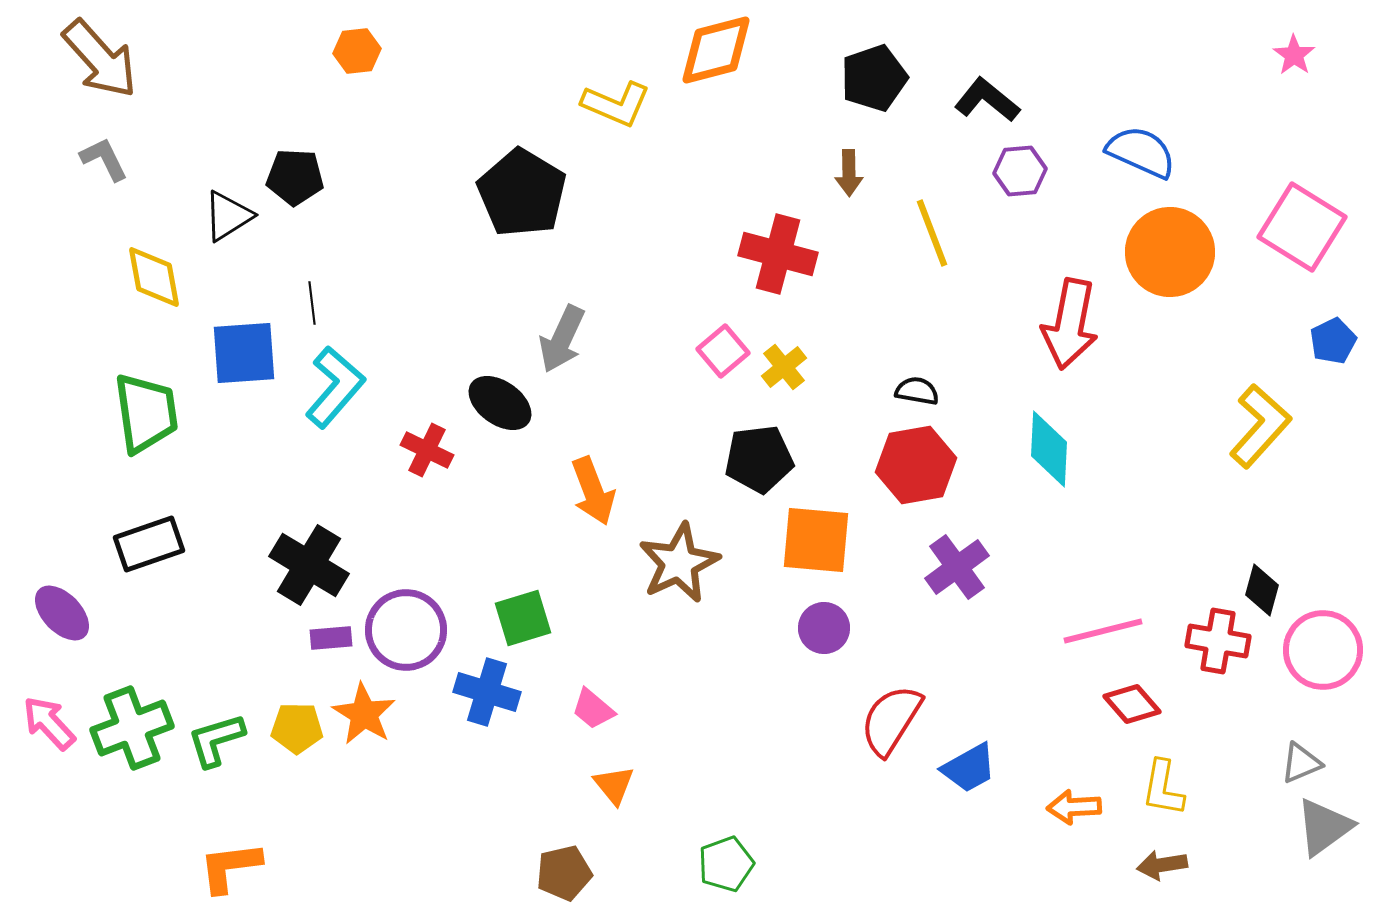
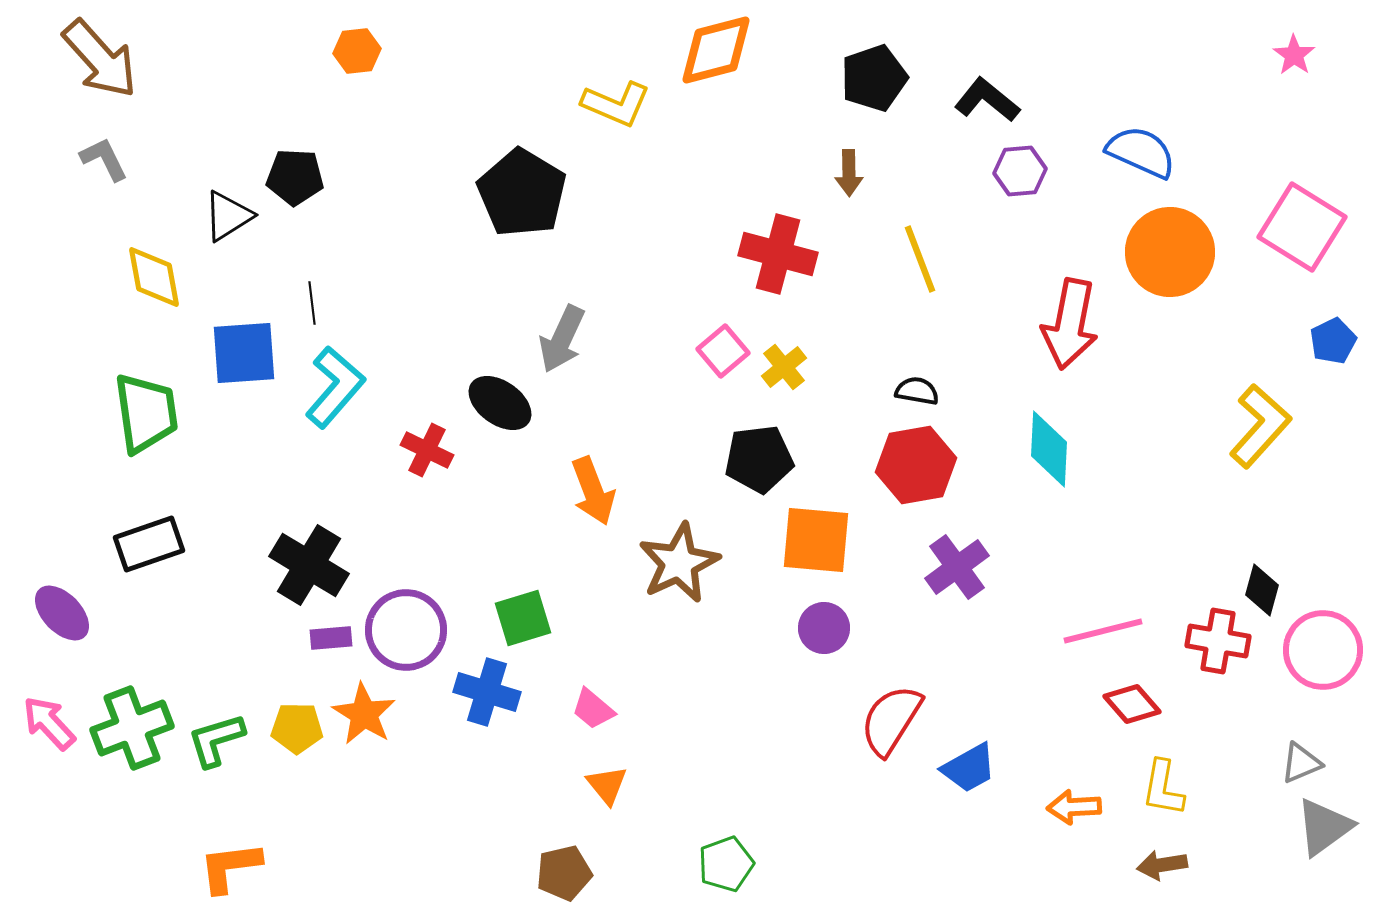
yellow line at (932, 233): moved 12 px left, 26 px down
orange triangle at (614, 785): moved 7 px left
